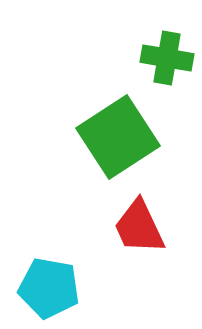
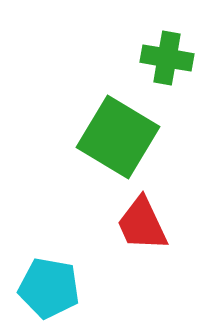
green square: rotated 26 degrees counterclockwise
red trapezoid: moved 3 px right, 3 px up
